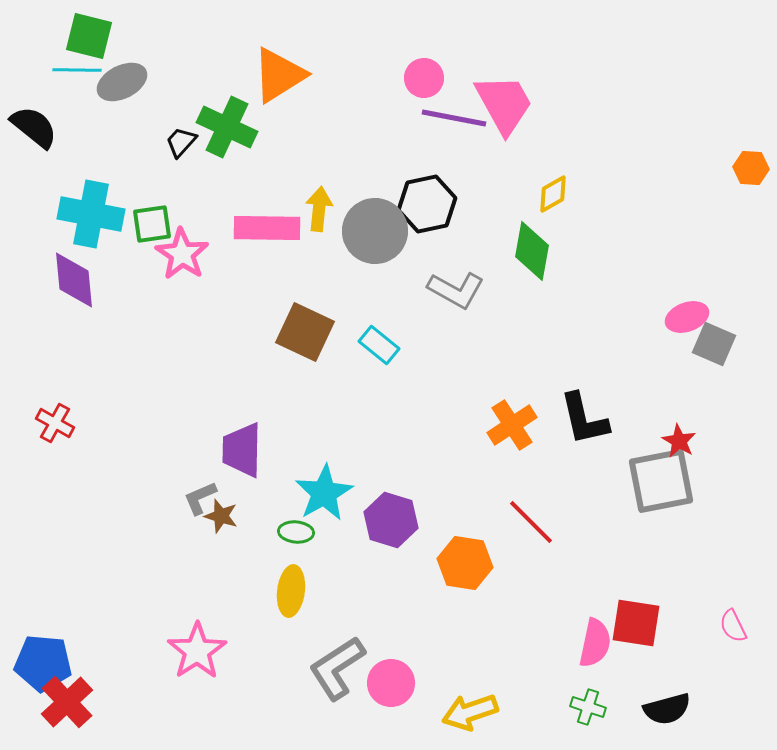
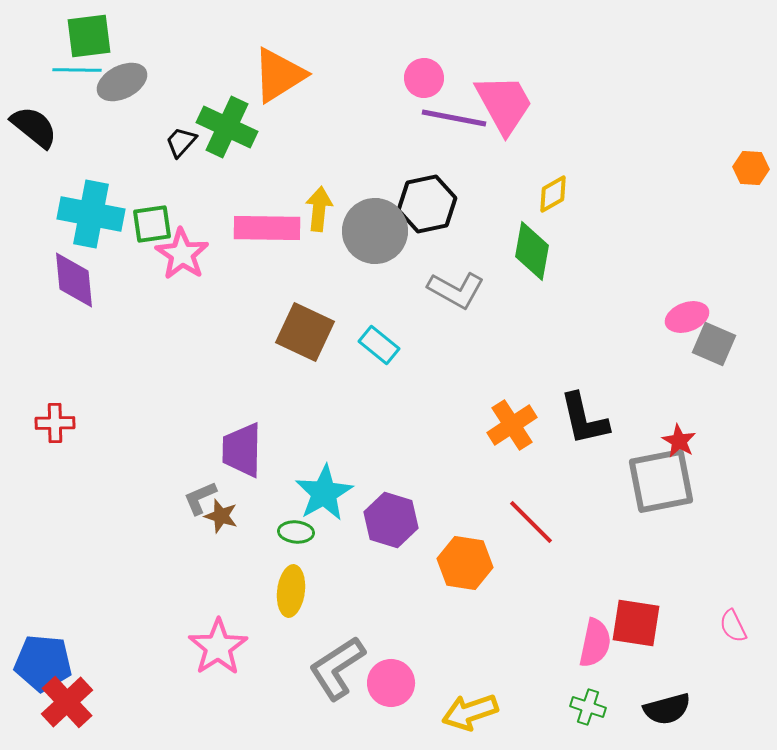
green square at (89, 36): rotated 21 degrees counterclockwise
red cross at (55, 423): rotated 30 degrees counterclockwise
pink star at (197, 651): moved 21 px right, 4 px up
